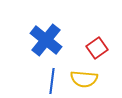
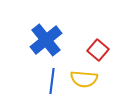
blue cross: rotated 12 degrees clockwise
red square: moved 1 px right, 2 px down; rotated 15 degrees counterclockwise
